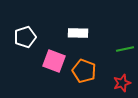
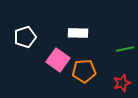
pink square: moved 4 px right, 1 px up; rotated 15 degrees clockwise
orange pentagon: rotated 25 degrees counterclockwise
